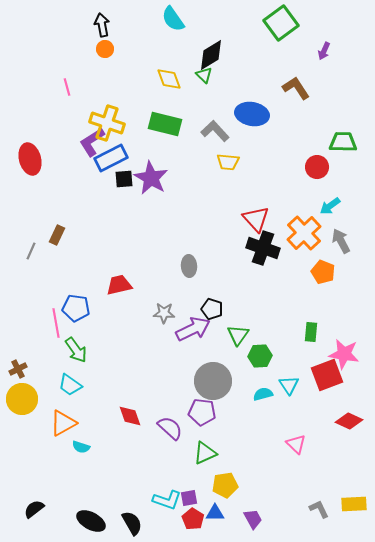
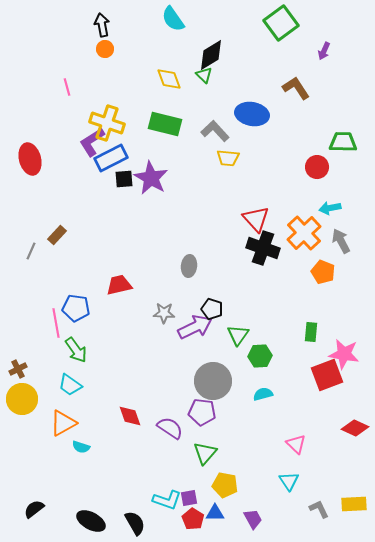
yellow trapezoid at (228, 162): moved 4 px up
cyan arrow at (330, 206): moved 2 px down; rotated 25 degrees clockwise
brown rectangle at (57, 235): rotated 18 degrees clockwise
gray ellipse at (189, 266): rotated 10 degrees clockwise
purple arrow at (193, 329): moved 2 px right, 2 px up
cyan triangle at (289, 385): moved 96 px down
red diamond at (349, 421): moved 6 px right, 7 px down
purple semicircle at (170, 428): rotated 8 degrees counterclockwise
green triangle at (205, 453): rotated 25 degrees counterclockwise
yellow pentagon at (225, 485): rotated 20 degrees clockwise
black semicircle at (132, 523): moved 3 px right
